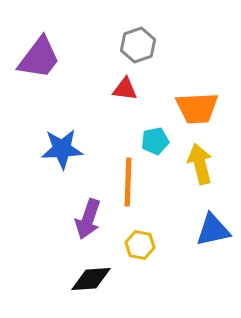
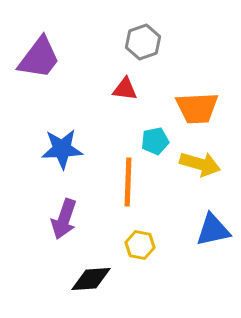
gray hexagon: moved 5 px right, 3 px up
yellow arrow: rotated 120 degrees clockwise
purple arrow: moved 24 px left
